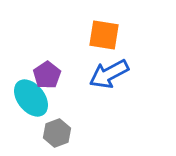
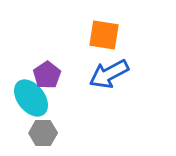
gray hexagon: moved 14 px left; rotated 20 degrees clockwise
